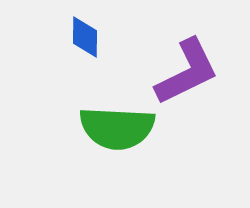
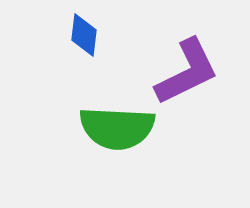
blue diamond: moved 1 px left, 2 px up; rotated 6 degrees clockwise
